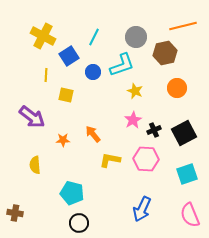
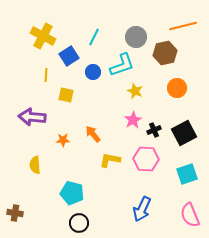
purple arrow: rotated 148 degrees clockwise
